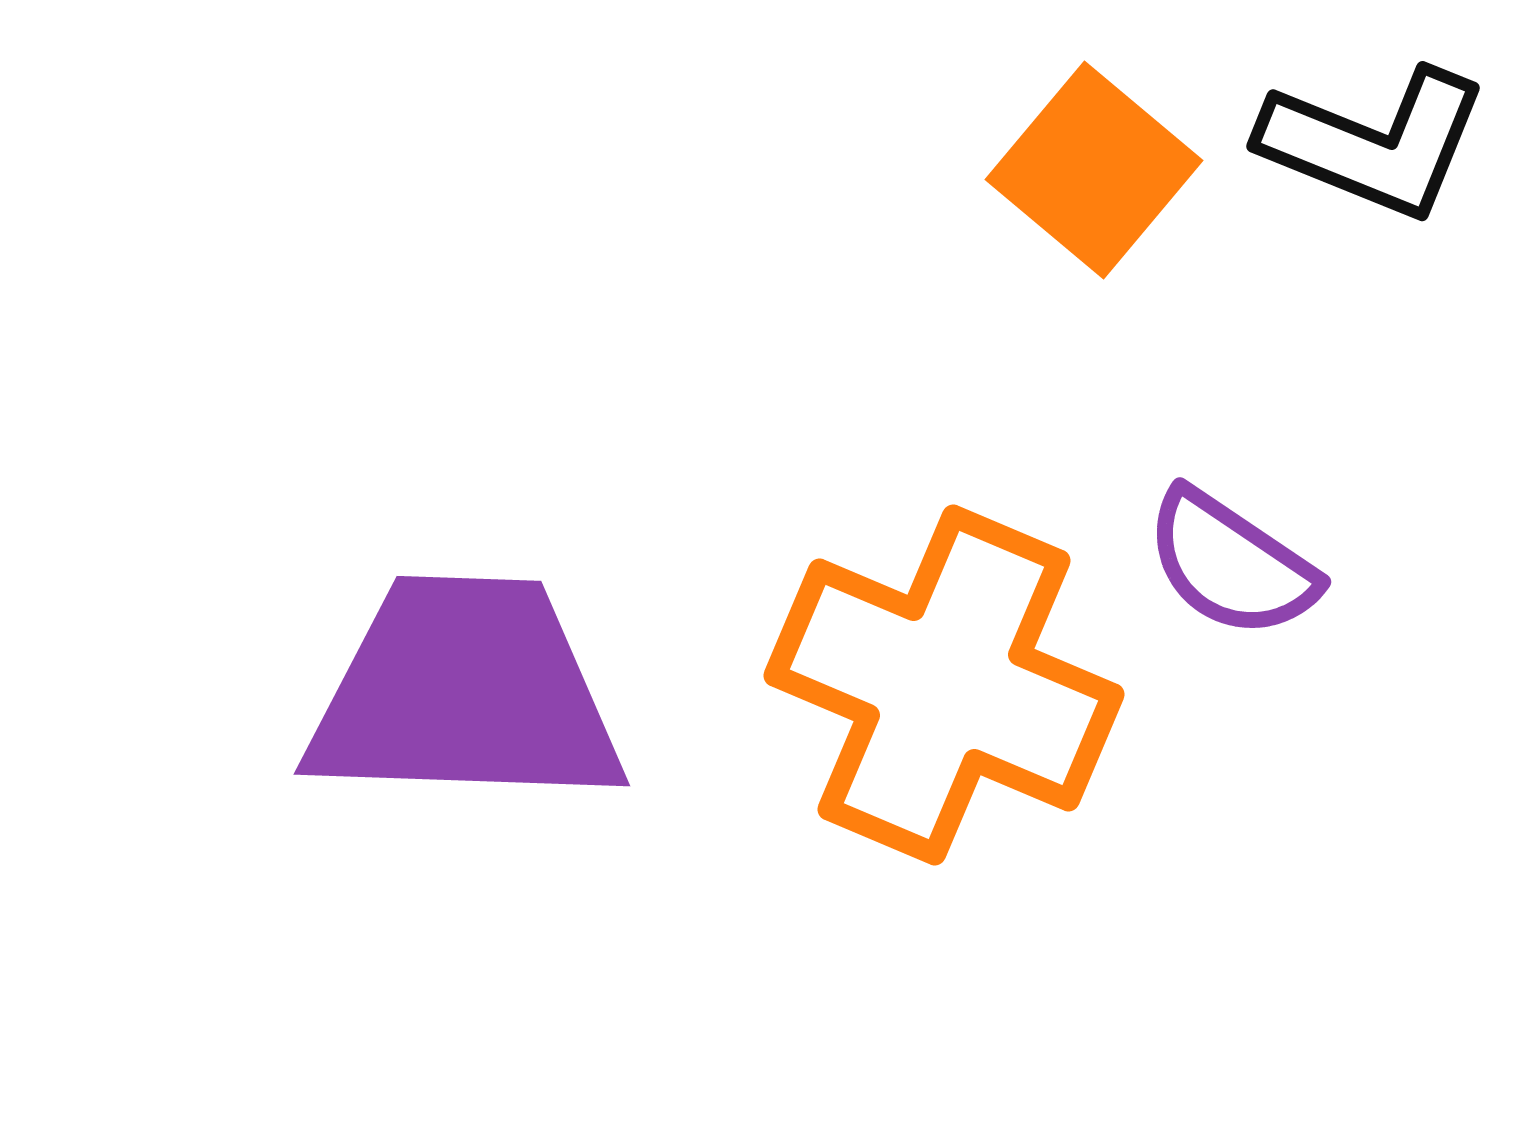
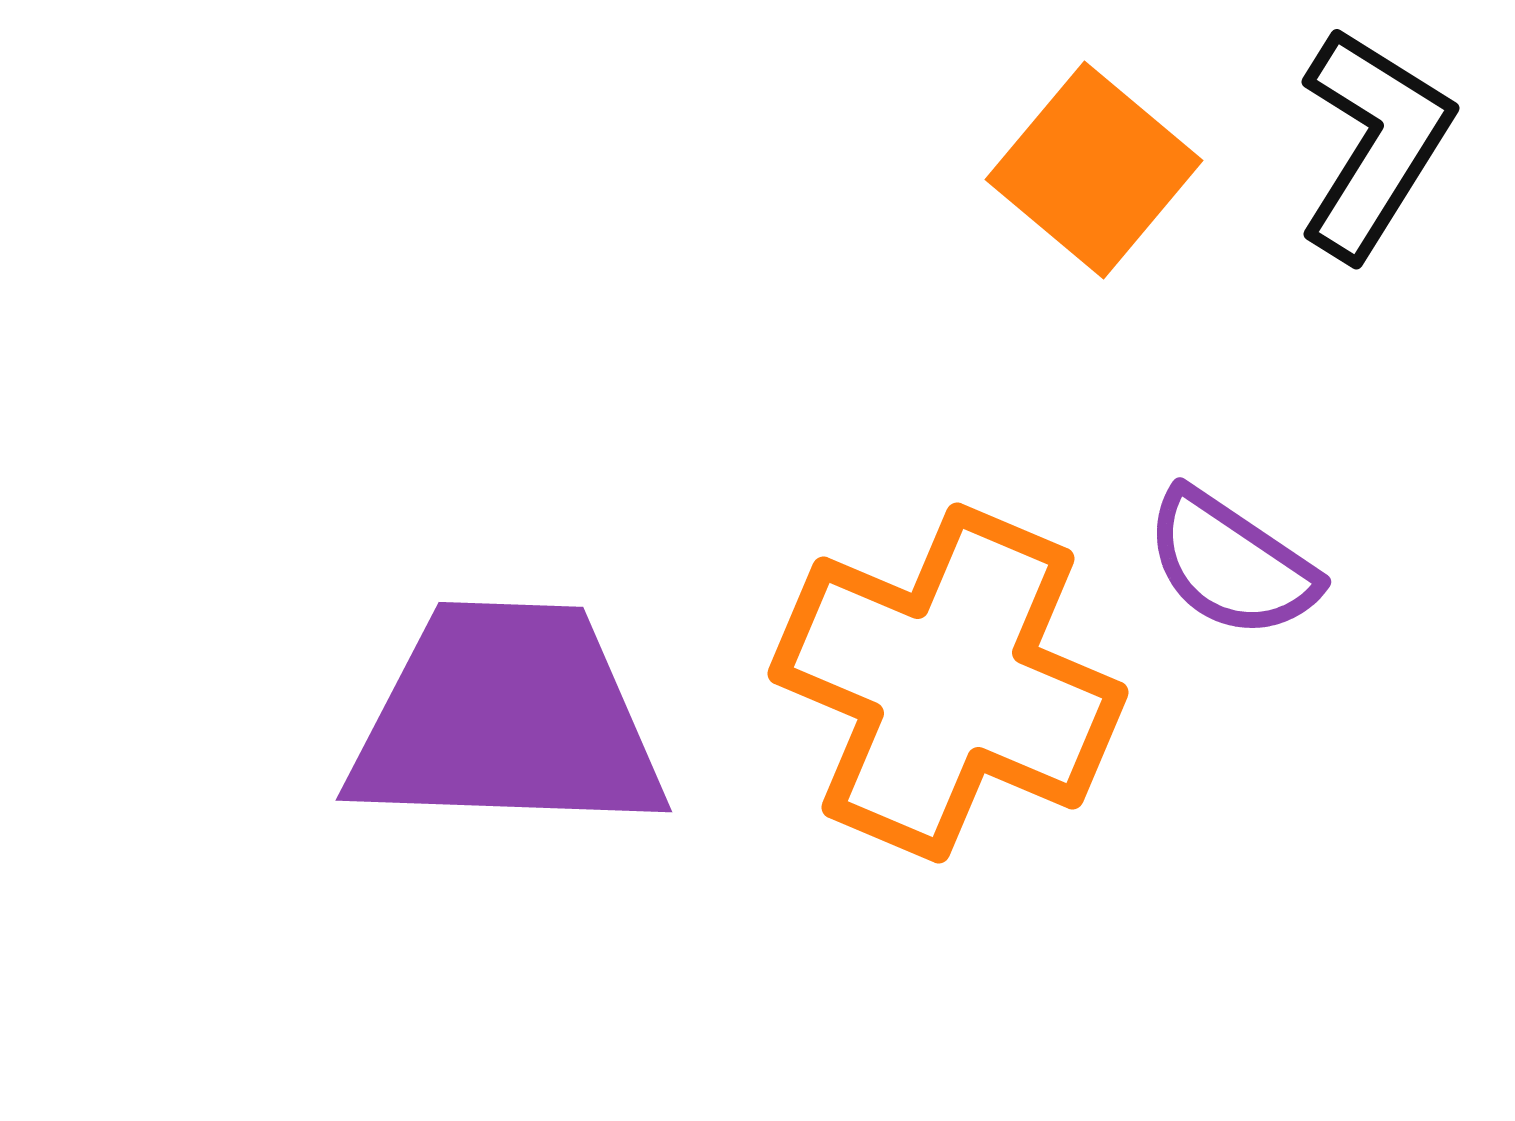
black L-shape: rotated 80 degrees counterclockwise
orange cross: moved 4 px right, 2 px up
purple trapezoid: moved 42 px right, 26 px down
